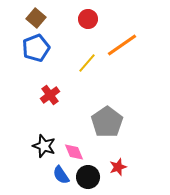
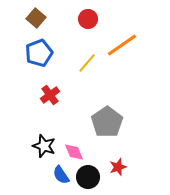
blue pentagon: moved 3 px right, 5 px down
